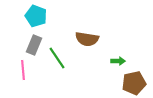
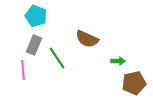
brown semicircle: rotated 15 degrees clockwise
